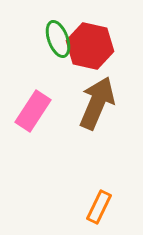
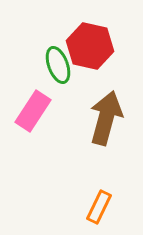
green ellipse: moved 26 px down
brown arrow: moved 9 px right, 15 px down; rotated 8 degrees counterclockwise
